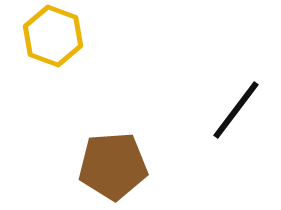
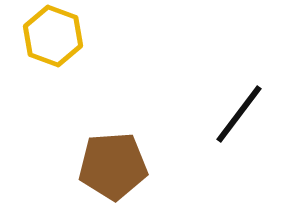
black line: moved 3 px right, 4 px down
